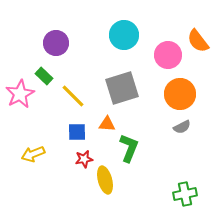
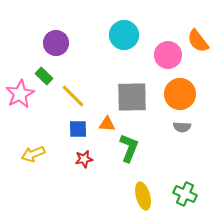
gray square: moved 10 px right, 9 px down; rotated 16 degrees clockwise
gray semicircle: rotated 30 degrees clockwise
blue square: moved 1 px right, 3 px up
yellow ellipse: moved 38 px right, 16 px down
green cross: rotated 35 degrees clockwise
